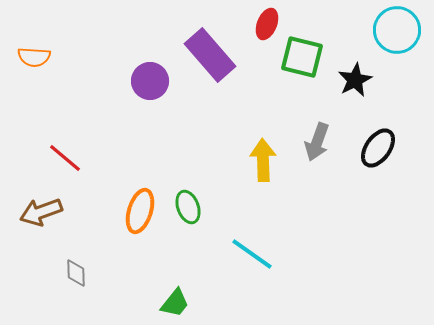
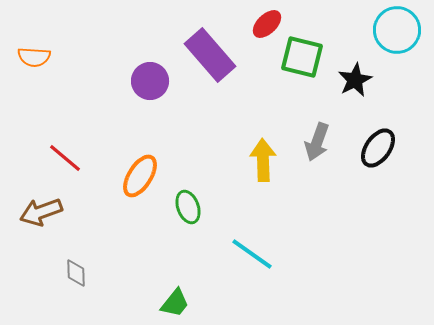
red ellipse: rotated 24 degrees clockwise
orange ellipse: moved 35 px up; rotated 15 degrees clockwise
